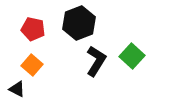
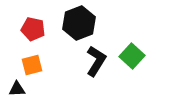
orange square: rotated 35 degrees clockwise
black triangle: rotated 30 degrees counterclockwise
